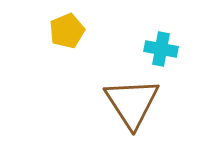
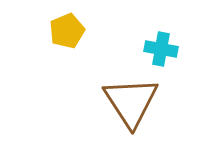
brown triangle: moved 1 px left, 1 px up
